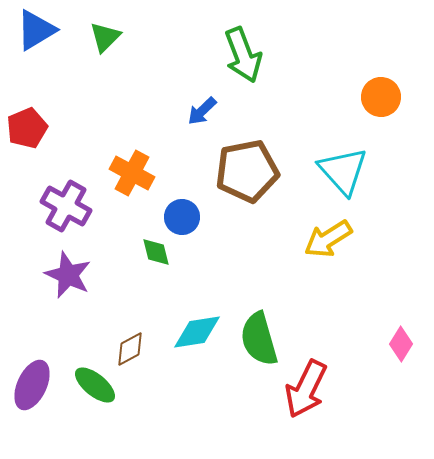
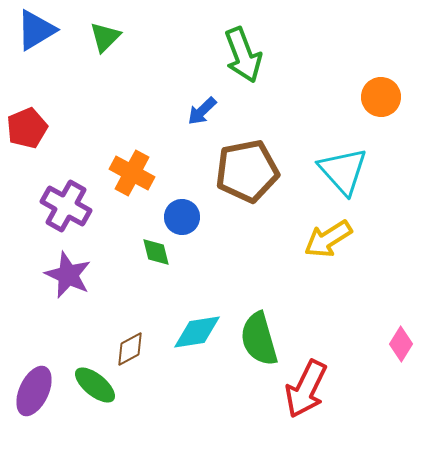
purple ellipse: moved 2 px right, 6 px down
